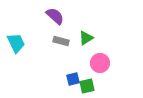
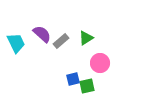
purple semicircle: moved 13 px left, 18 px down
gray rectangle: rotated 56 degrees counterclockwise
